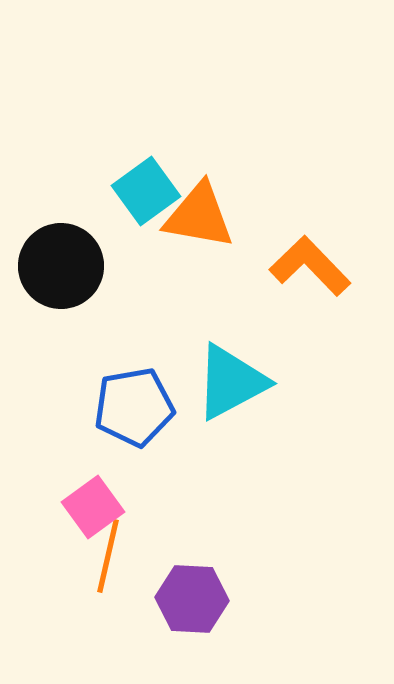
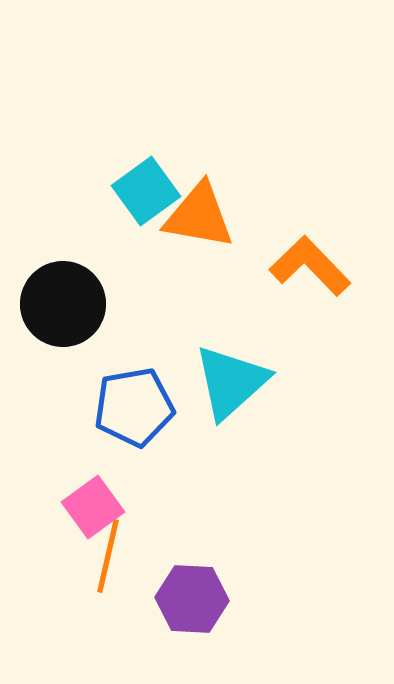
black circle: moved 2 px right, 38 px down
cyan triangle: rotated 14 degrees counterclockwise
